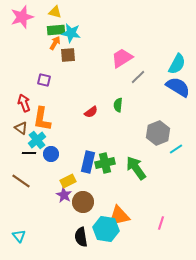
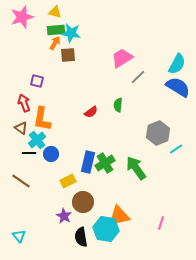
purple square: moved 7 px left, 1 px down
green cross: rotated 18 degrees counterclockwise
purple star: moved 21 px down
